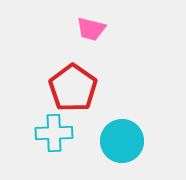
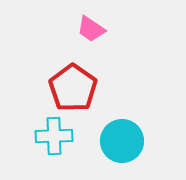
pink trapezoid: rotated 20 degrees clockwise
cyan cross: moved 3 px down
